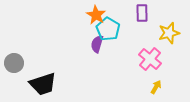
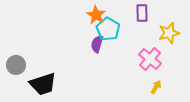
gray circle: moved 2 px right, 2 px down
